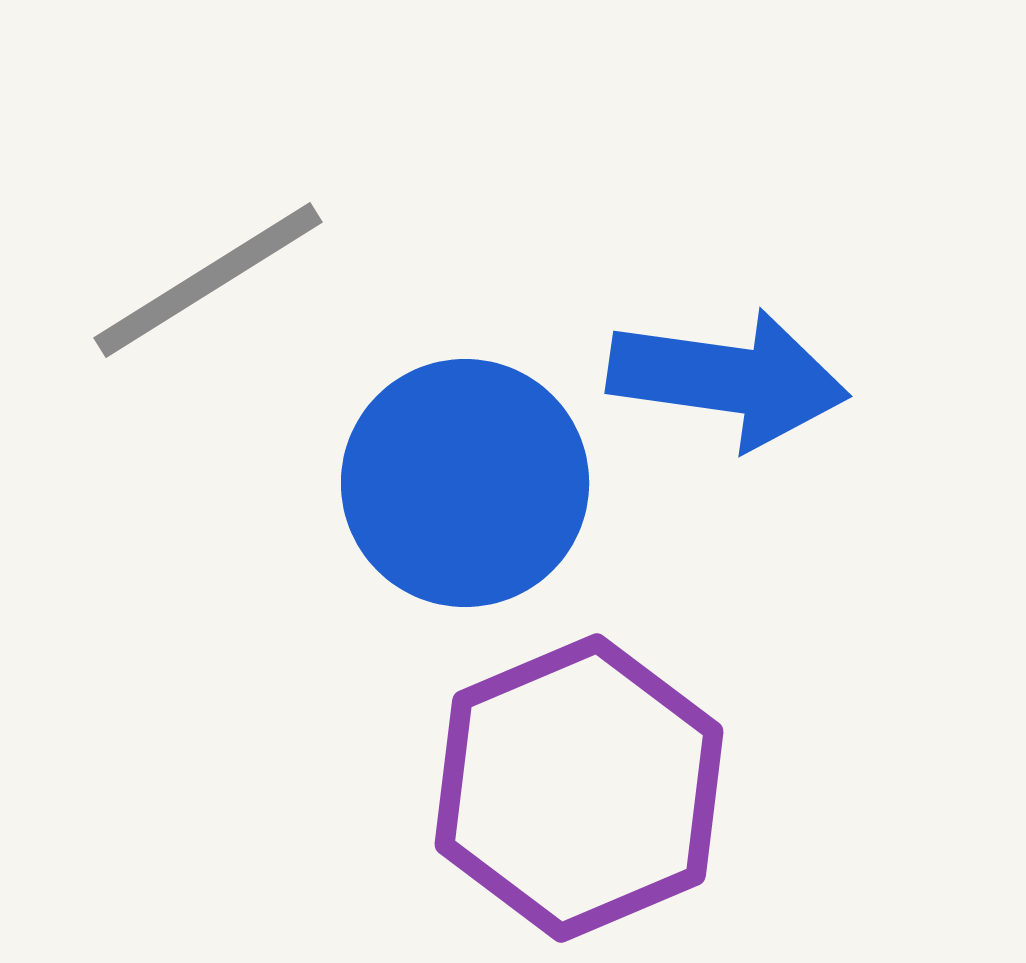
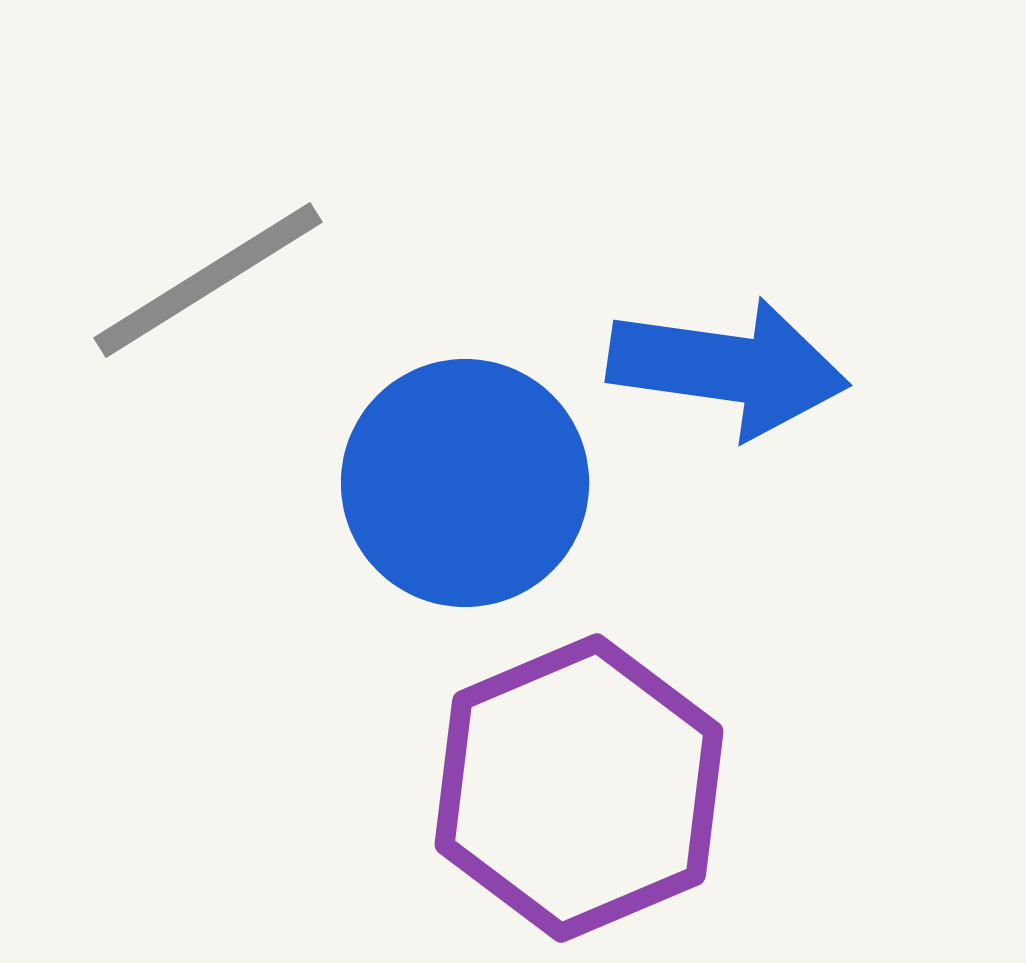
blue arrow: moved 11 px up
